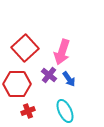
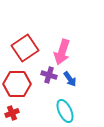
red square: rotated 8 degrees clockwise
purple cross: rotated 21 degrees counterclockwise
blue arrow: moved 1 px right
red cross: moved 16 px left, 2 px down
